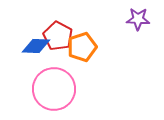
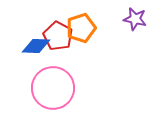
purple star: moved 3 px left; rotated 10 degrees clockwise
orange pentagon: moved 1 px left, 19 px up
pink circle: moved 1 px left, 1 px up
